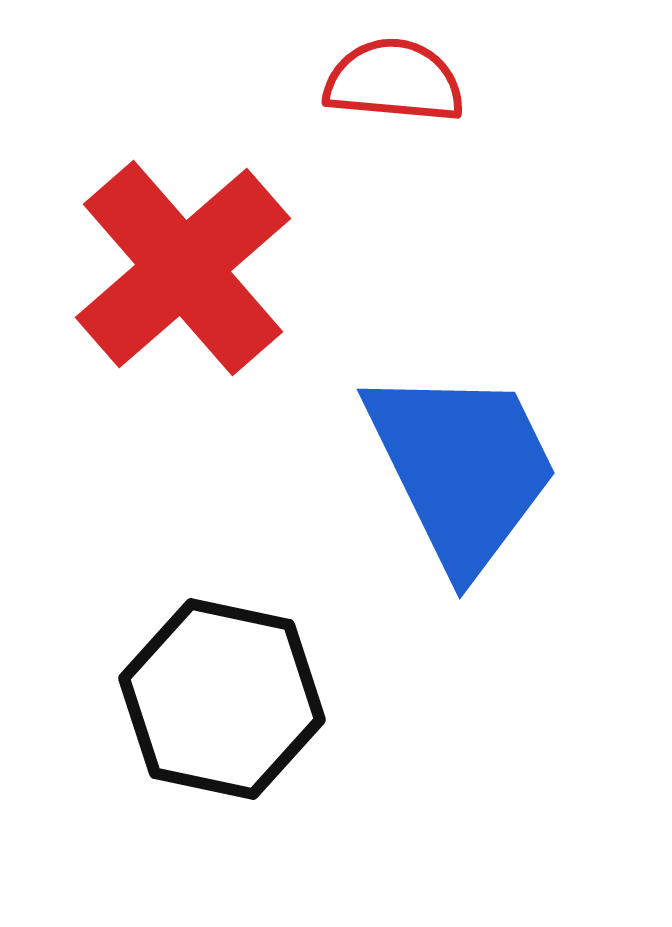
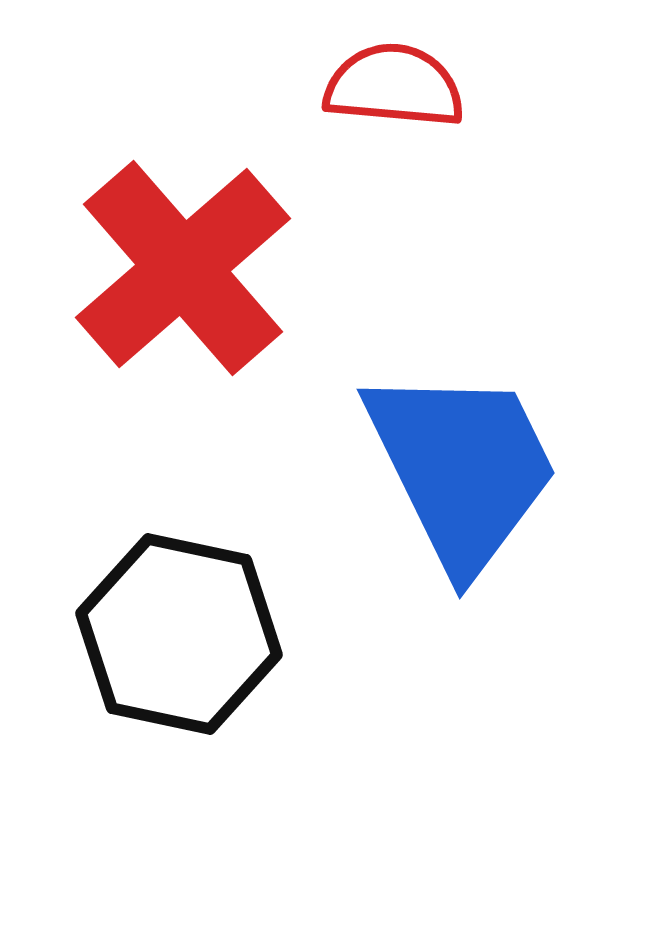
red semicircle: moved 5 px down
black hexagon: moved 43 px left, 65 px up
